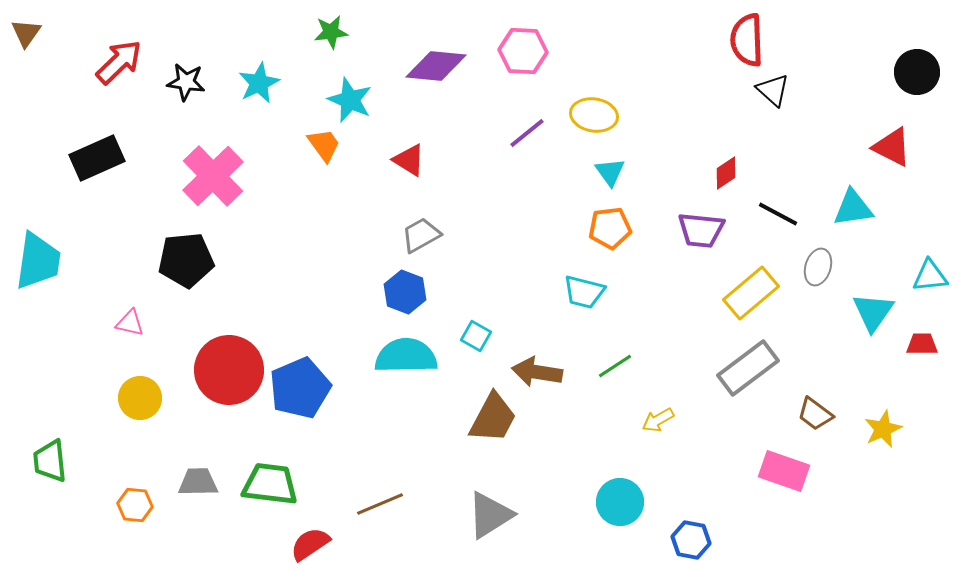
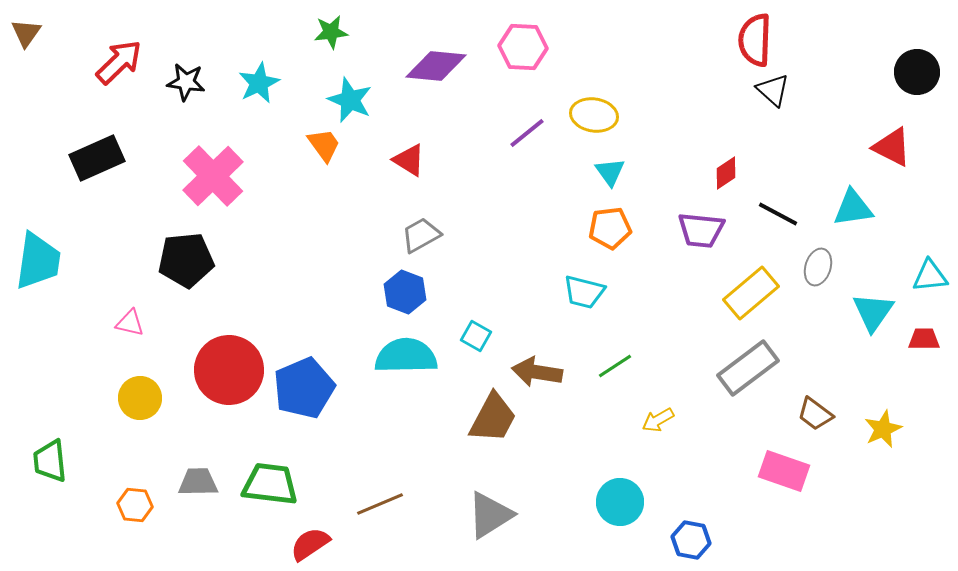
red semicircle at (747, 40): moved 8 px right; rotated 4 degrees clockwise
pink hexagon at (523, 51): moved 4 px up
red trapezoid at (922, 344): moved 2 px right, 5 px up
blue pentagon at (300, 388): moved 4 px right
